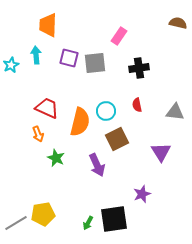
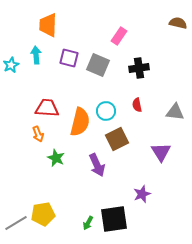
gray square: moved 3 px right, 2 px down; rotated 30 degrees clockwise
red trapezoid: rotated 20 degrees counterclockwise
